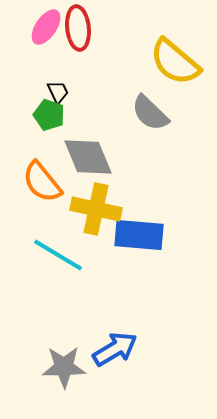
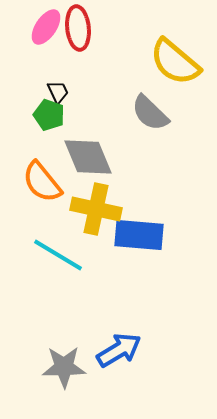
blue arrow: moved 4 px right, 1 px down
